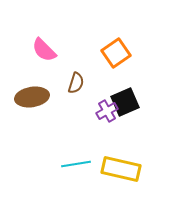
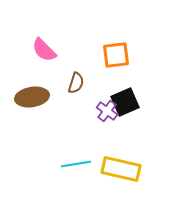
orange square: moved 2 px down; rotated 28 degrees clockwise
purple cross: rotated 25 degrees counterclockwise
